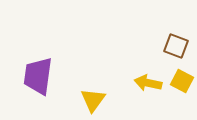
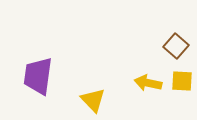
brown square: rotated 20 degrees clockwise
yellow square: rotated 25 degrees counterclockwise
yellow triangle: rotated 20 degrees counterclockwise
